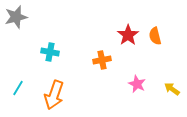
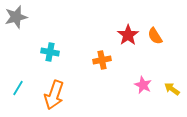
orange semicircle: rotated 18 degrees counterclockwise
pink star: moved 6 px right, 1 px down
